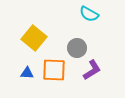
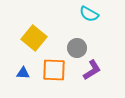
blue triangle: moved 4 px left
